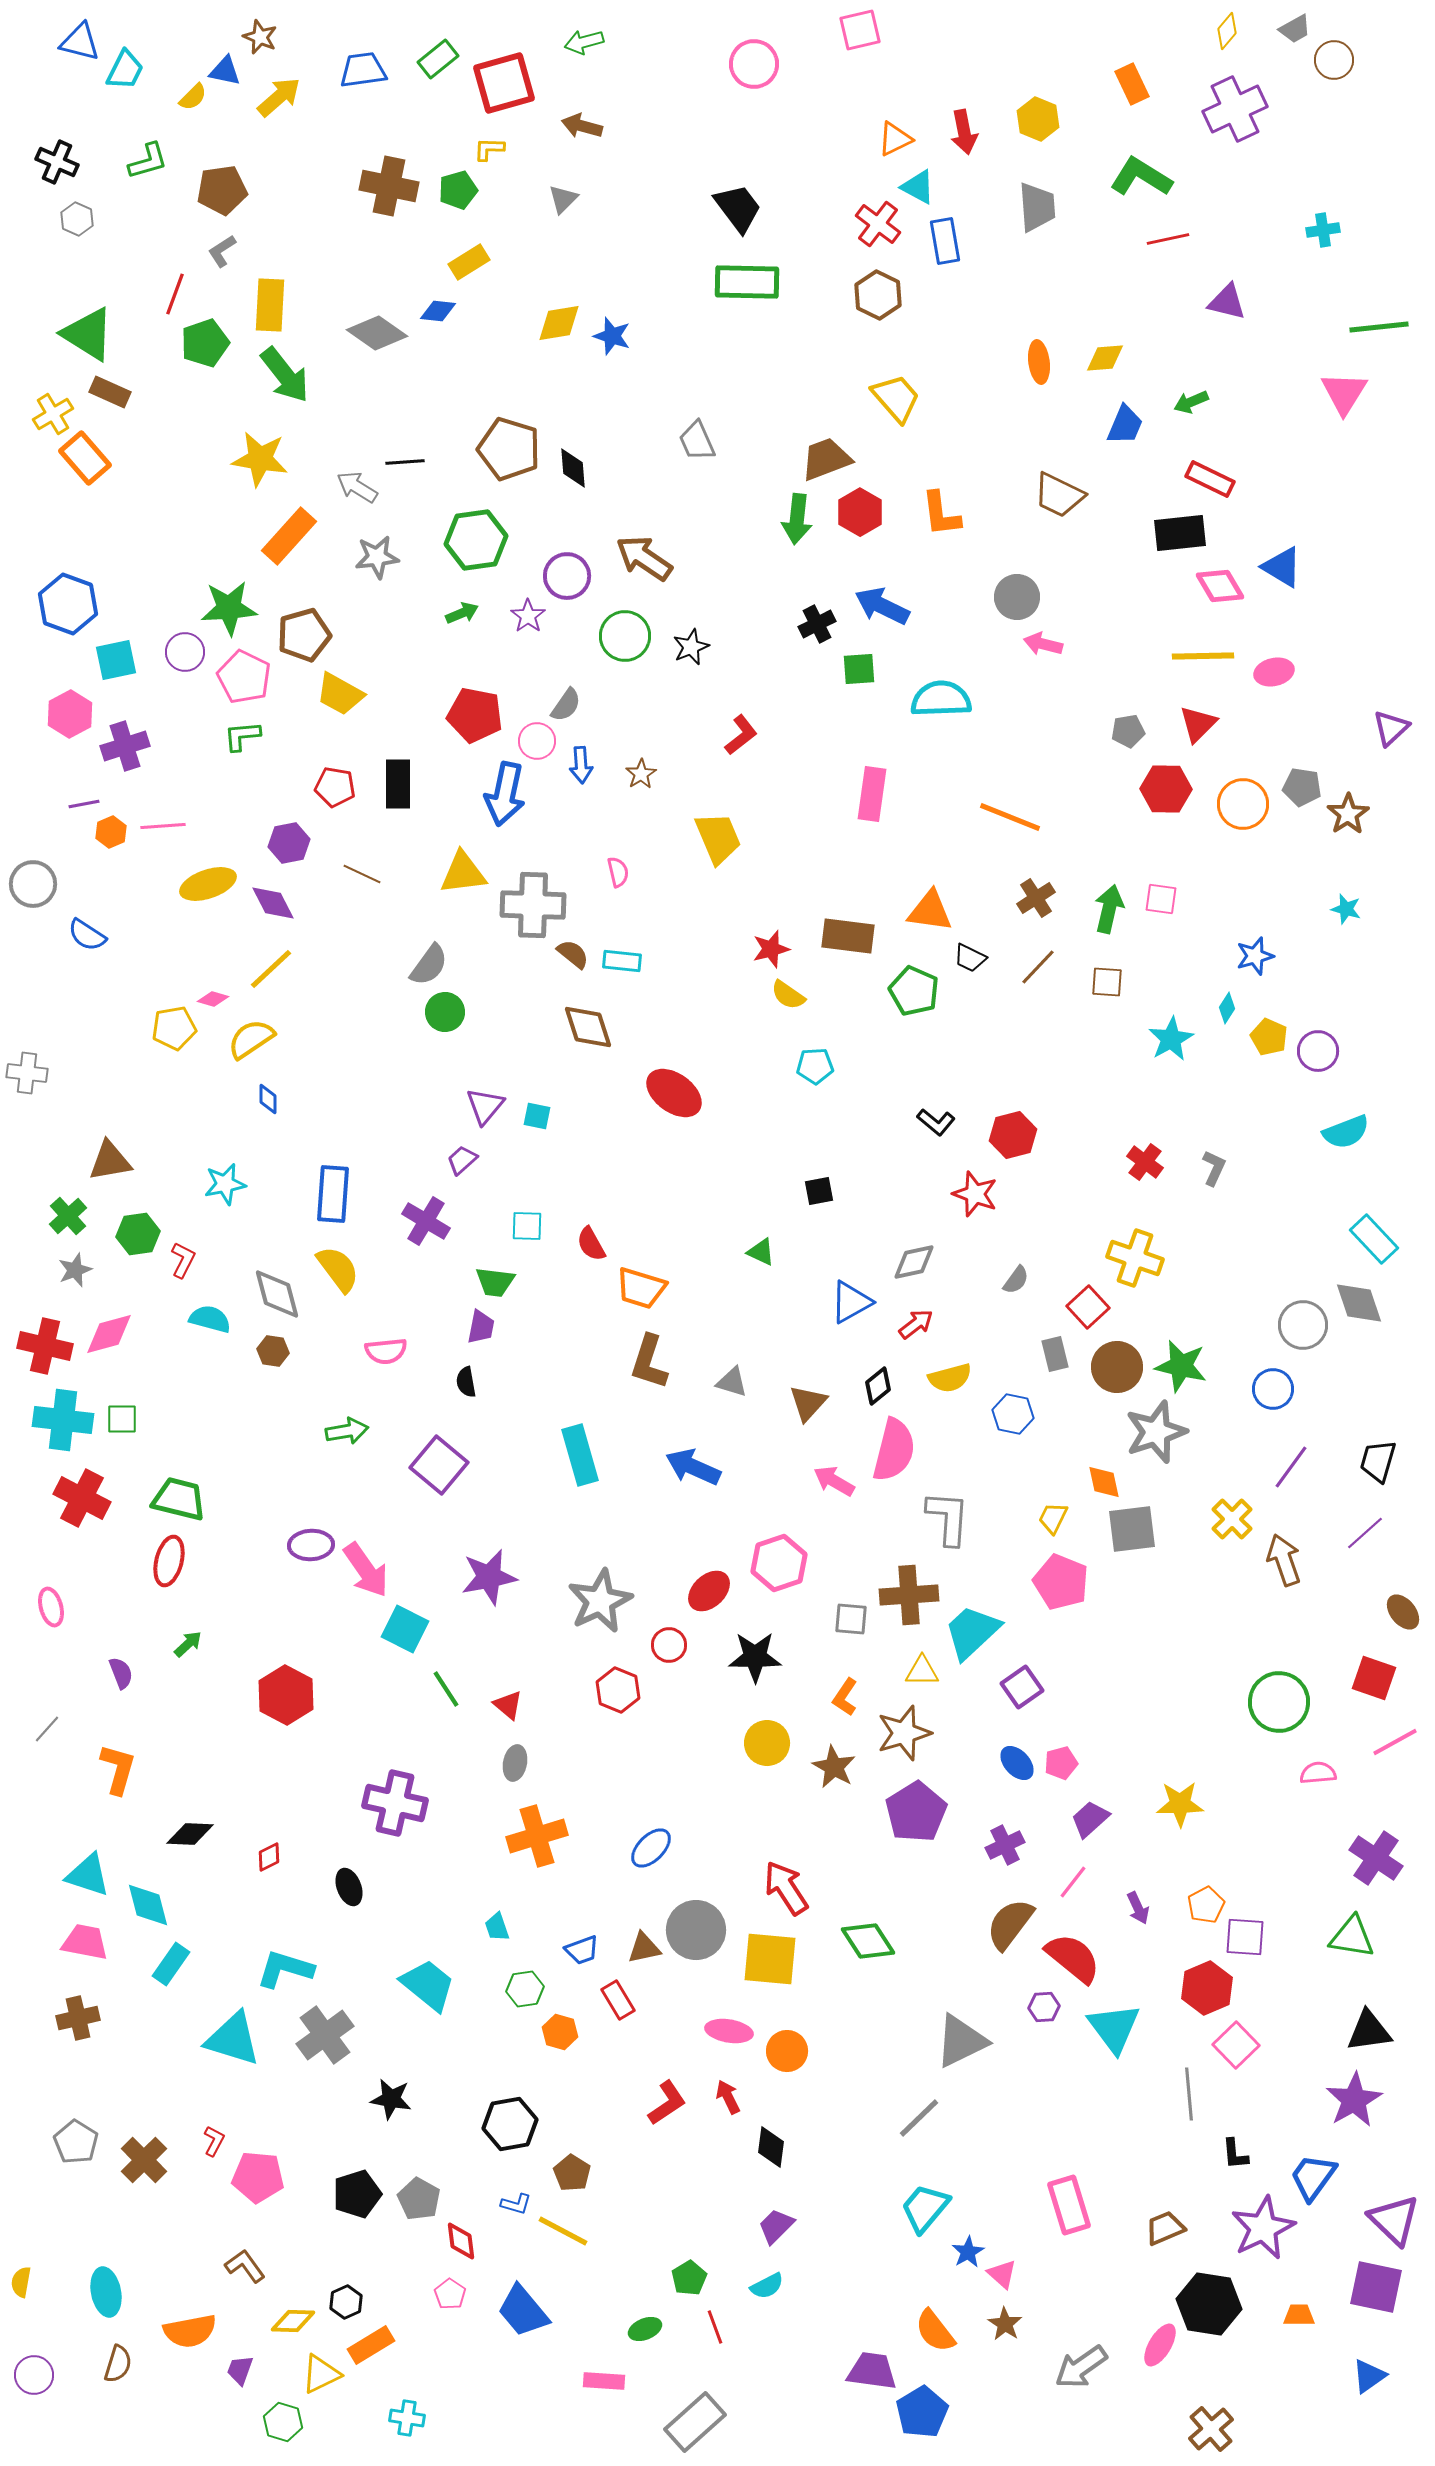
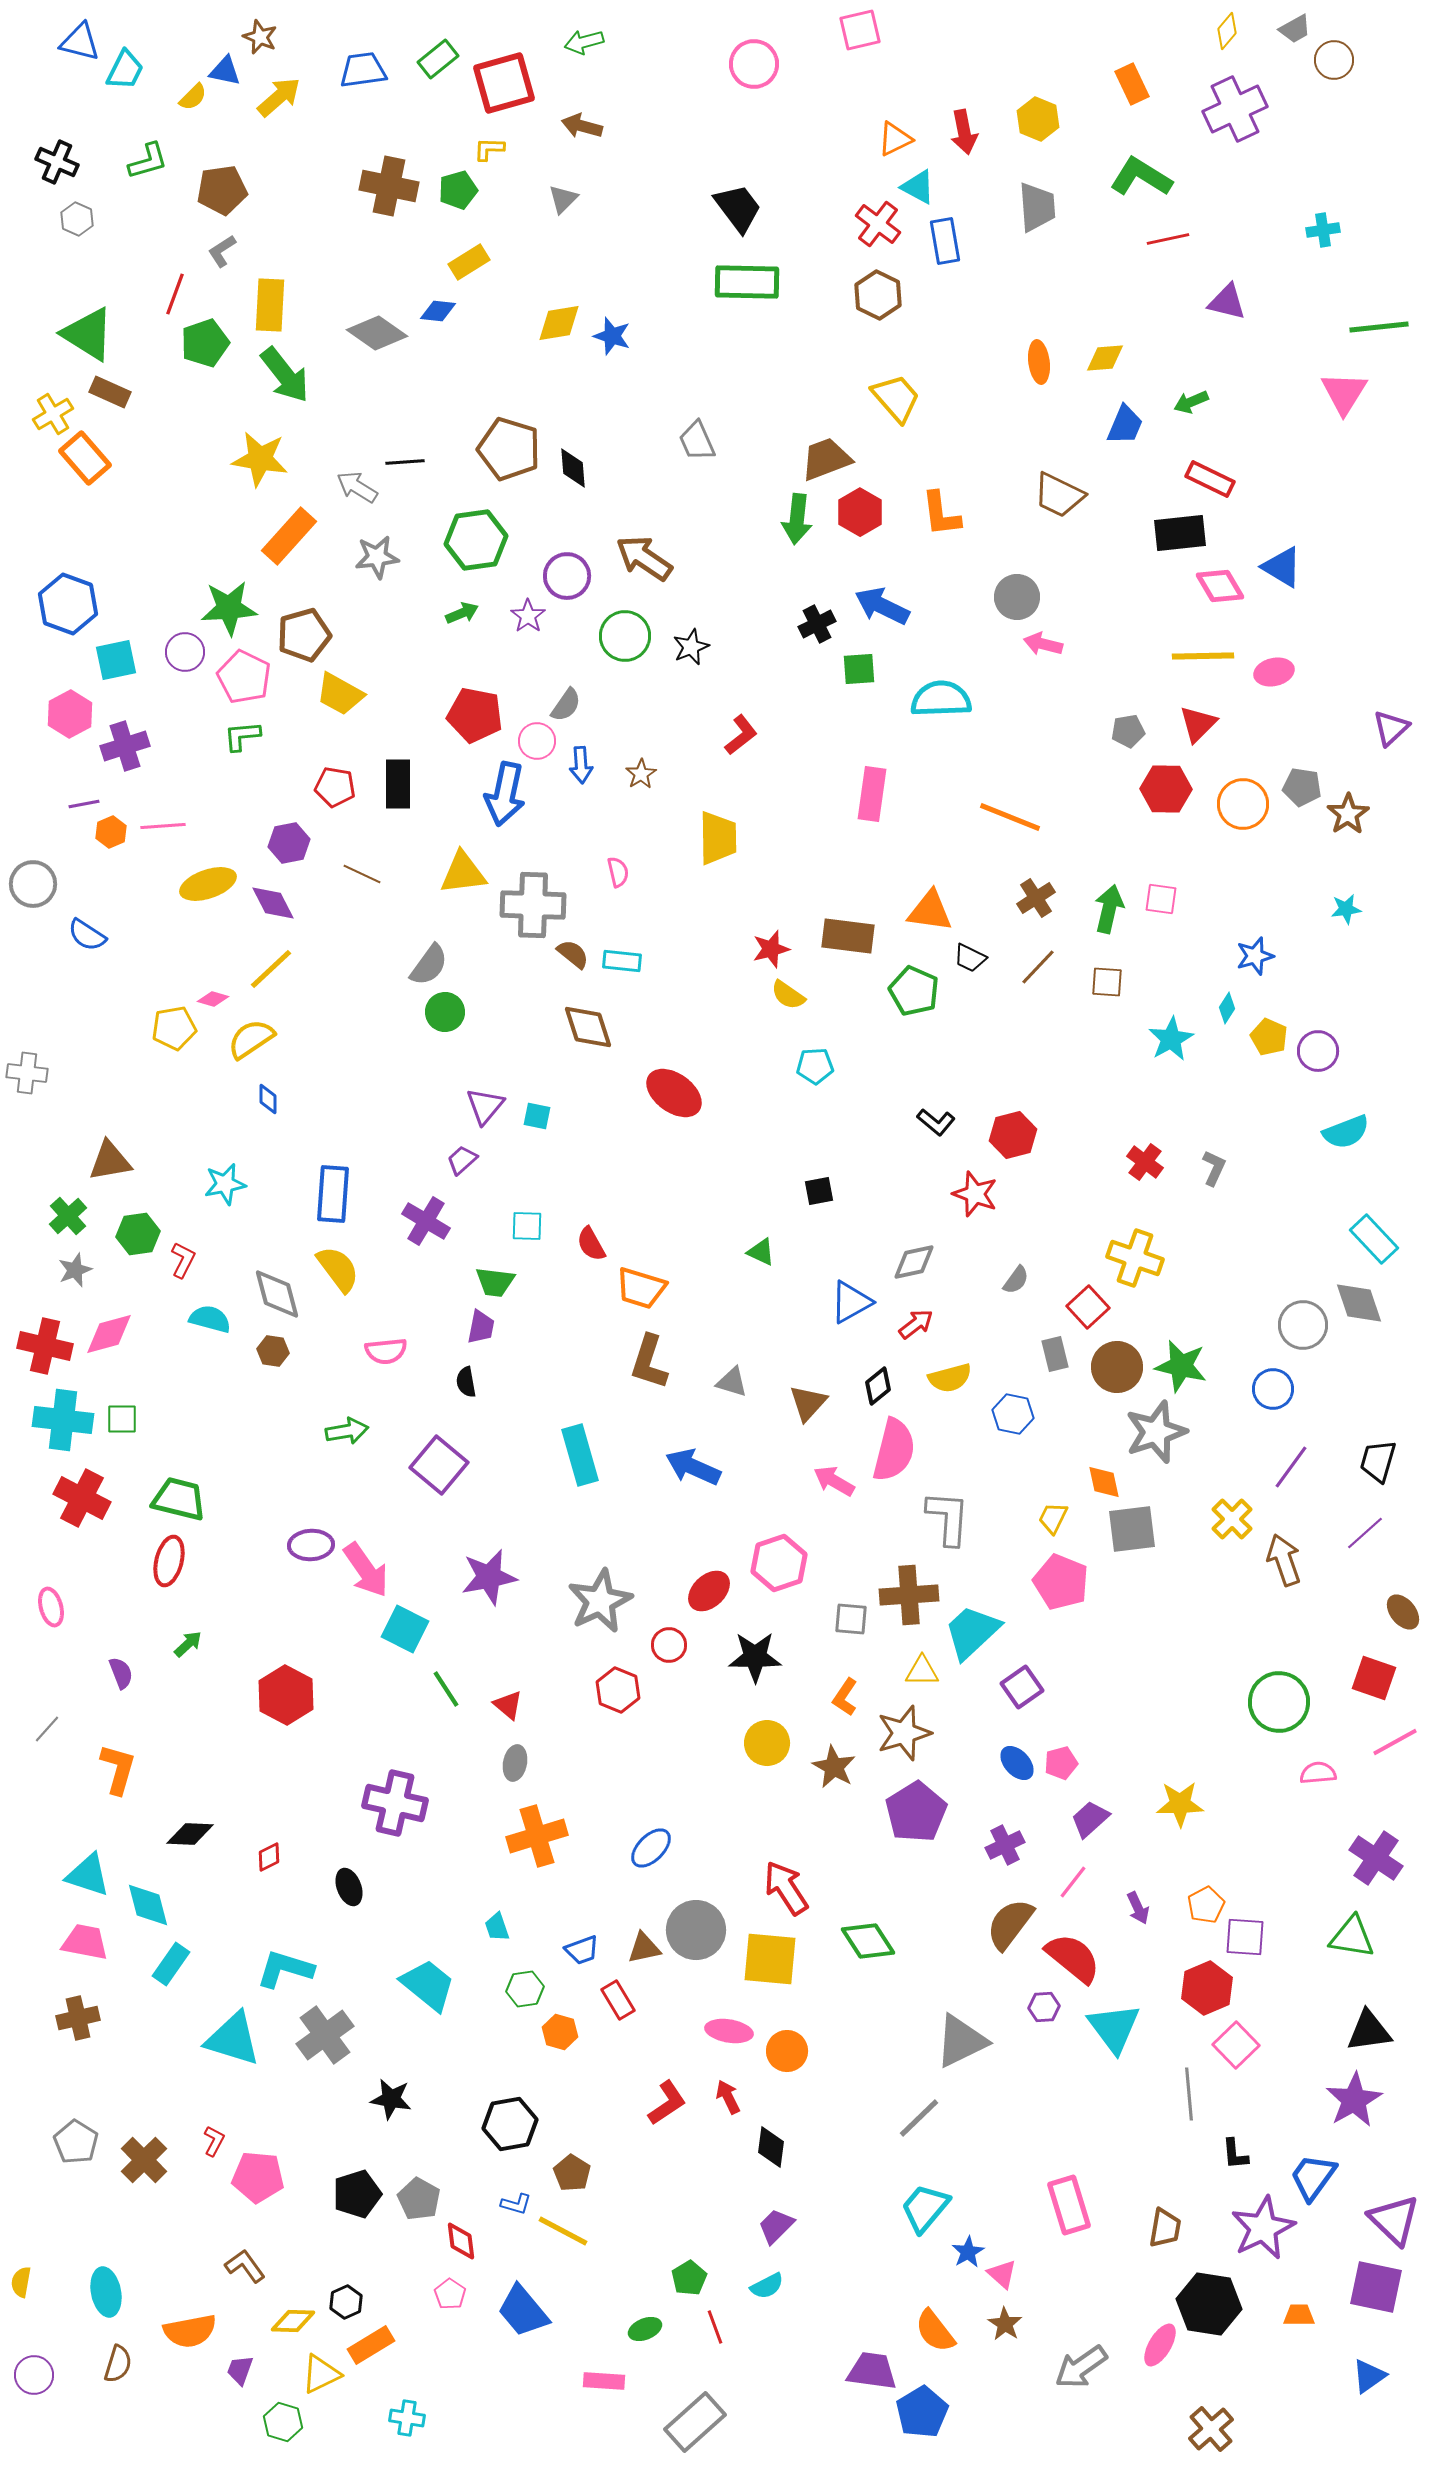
yellow trapezoid at (718, 838): rotated 22 degrees clockwise
cyan star at (1346, 909): rotated 24 degrees counterclockwise
brown trapezoid at (1165, 2228): rotated 123 degrees clockwise
